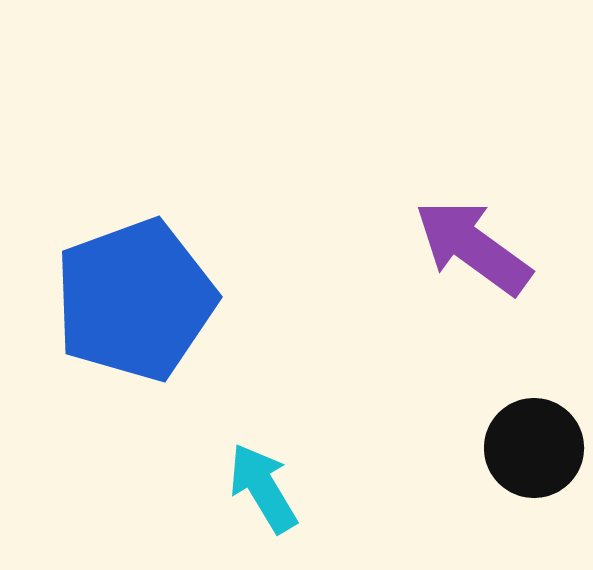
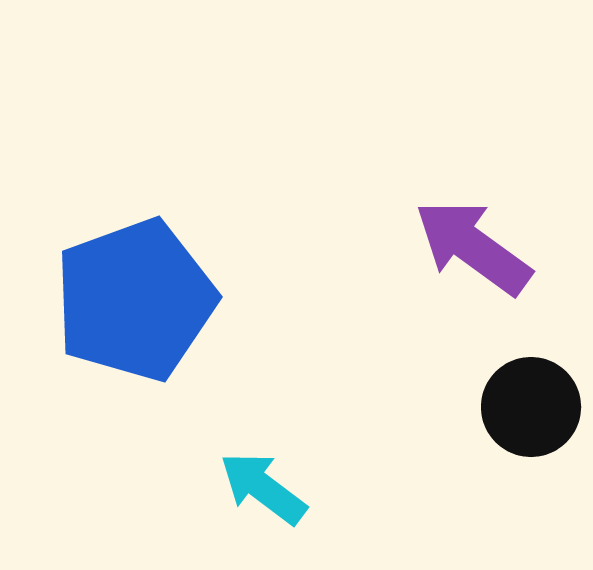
black circle: moved 3 px left, 41 px up
cyan arrow: rotated 22 degrees counterclockwise
